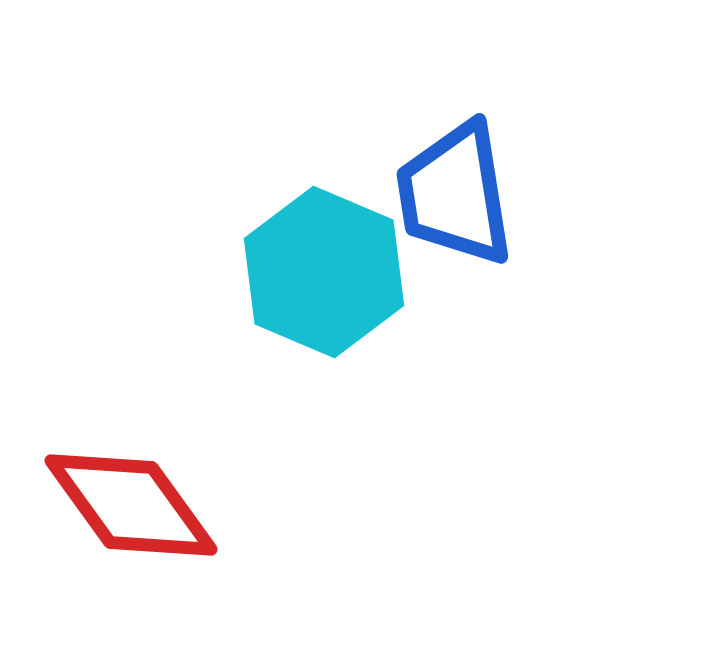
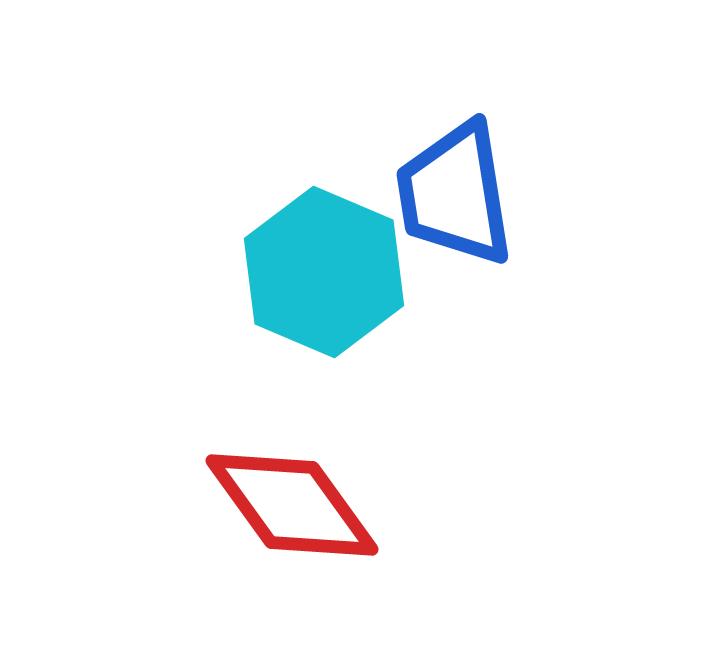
red diamond: moved 161 px right
